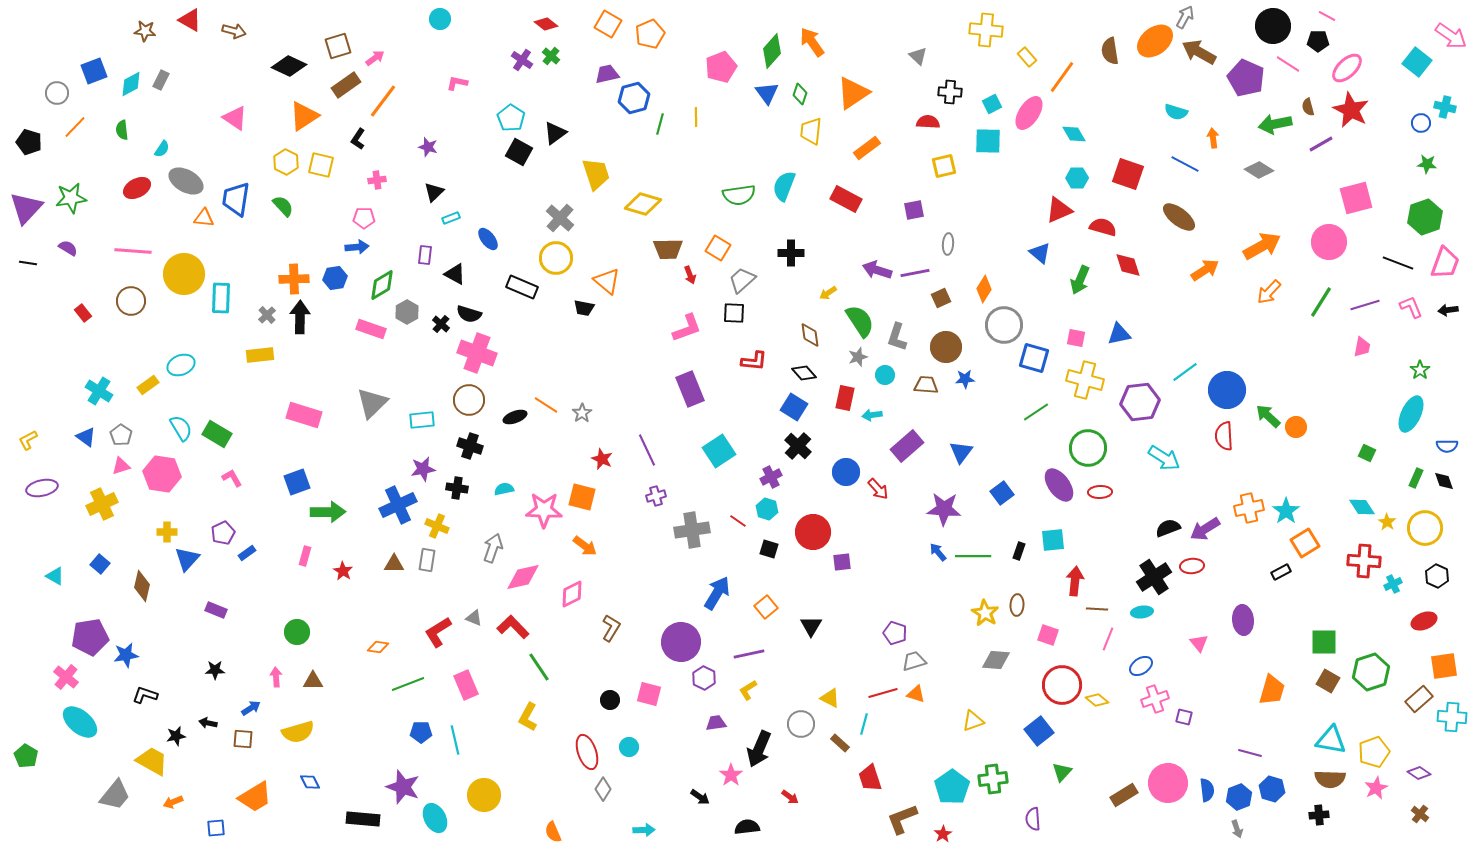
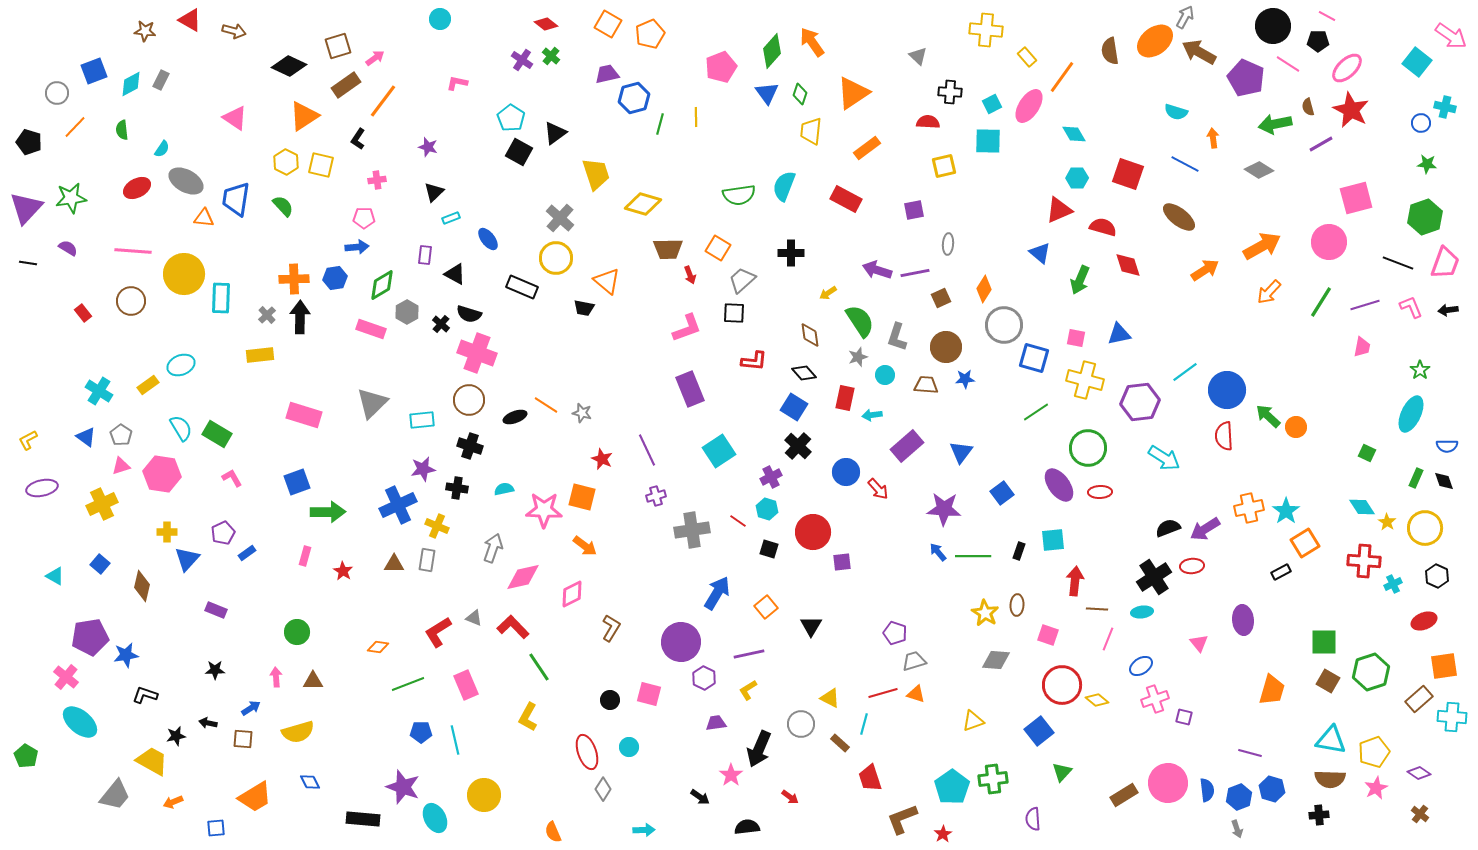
pink ellipse at (1029, 113): moved 7 px up
gray star at (582, 413): rotated 24 degrees counterclockwise
